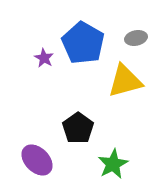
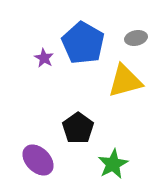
purple ellipse: moved 1 px right
